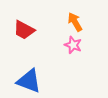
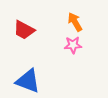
pink star: rotated 24 degrees counterclockwise
blue triangle: moved 1 px left
